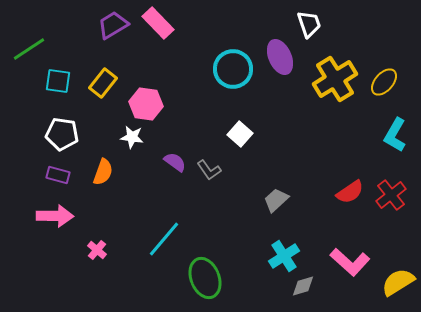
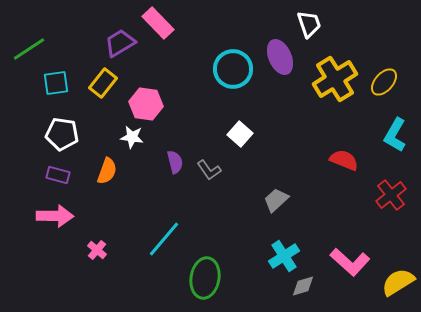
purple trapezoid: moved 7 px right, 18 px down
cyan square: moved 2 px left, 2 px down; rotated 16 degrees counterclockwise
purple semicircle: rotated 40 degrees clockwise
orange semicircle: moved 4 px right, 1 px up
red semicircle: moved 6 px left, 32 px up; rotated 124 degrees counterclockwise
green ellipse: rotated 30 degrees clockwise
